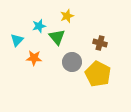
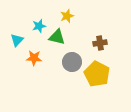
green triangle: rotated 36 degrees counterclockwise
brown cross: rotated 24 degrees counterclockwise
yellow pentagon: moved 1 px left
